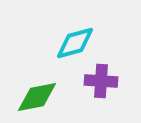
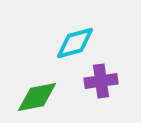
purple cross: rotated 12 degrees counterclockwise
